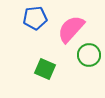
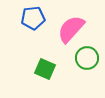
blue pentagon: moved 2 px left
green circle: moved 2 px left, 3 px down
